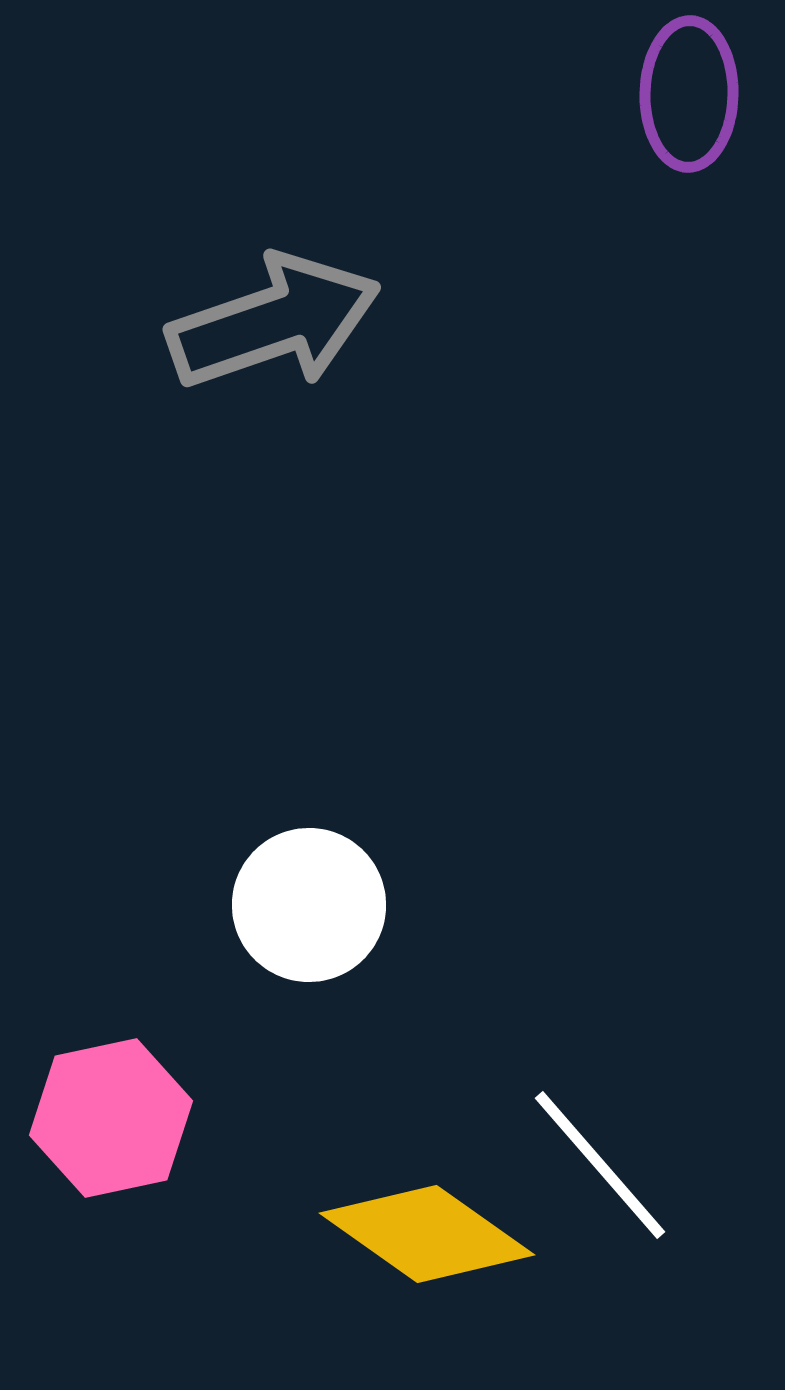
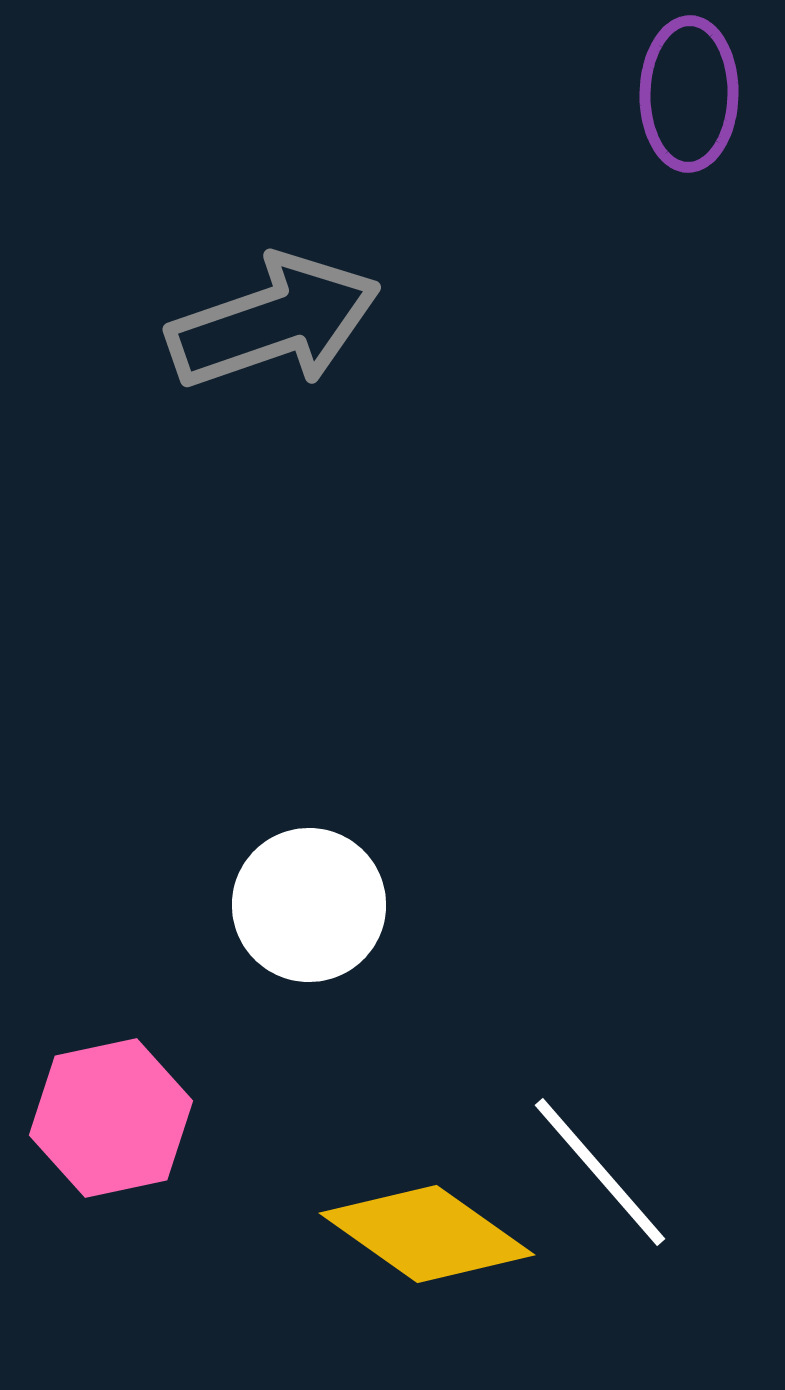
white line: moved 7 px down
